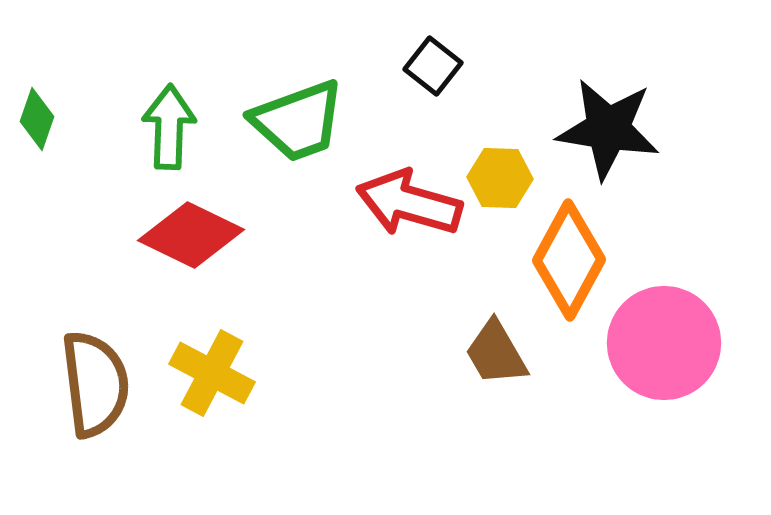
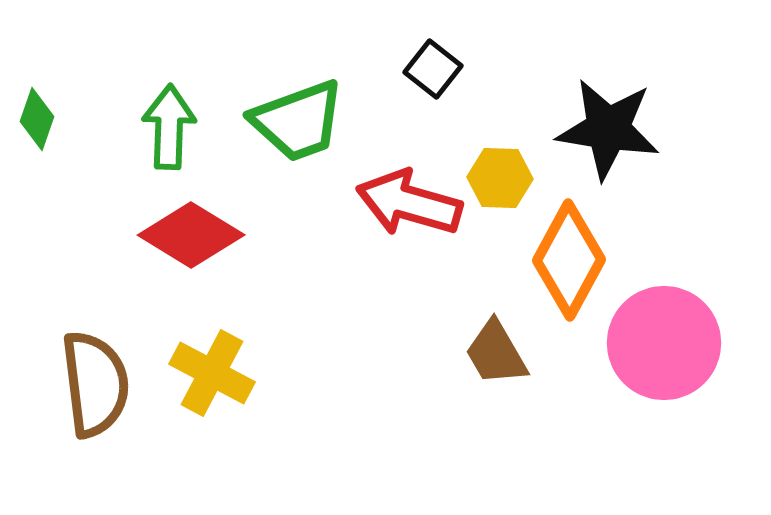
black square: moved 3 px down
red diamond: rotated 6 degrees clockwise
